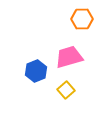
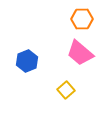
pink trapezoid: moved 11 px right, 4 px up; rotated 124 degrees counterclockwise
blue hexagon: moved 9 px left, 10 px up
